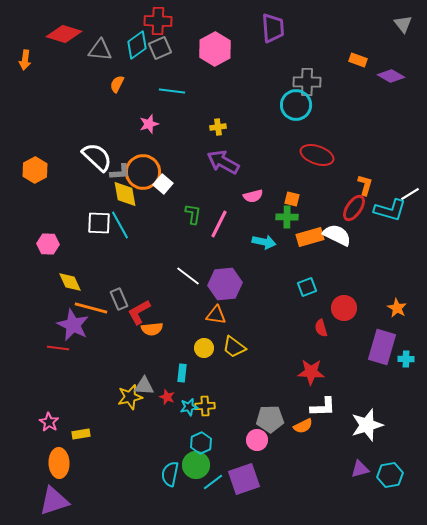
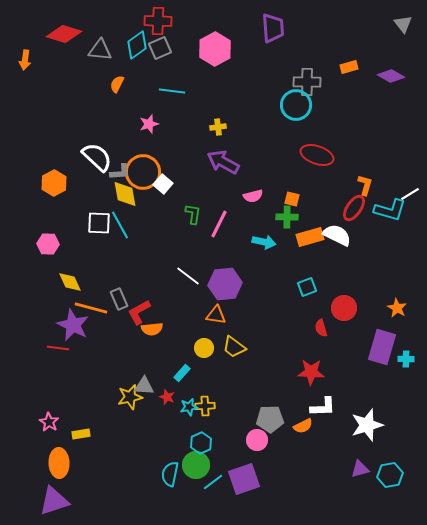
orange rectangle at (358, 60): moved 9 px left, 7 px down; rotated 36 degrees counterclockwise
orange hexagon at (35, 170): moved 19 px right, 13 px down
cyan rectangle at (182, 373): rotated 36 degrees clockwise
